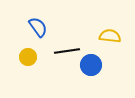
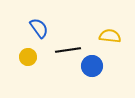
blue semicircle: moved 1 px right, 1 px down
black line: moved 1 px right, 1 px up
blue circle: moved 1 px right, 1 px down
